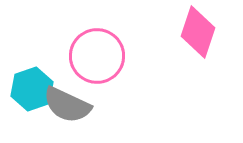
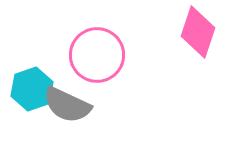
pink circle: moved 1 px up
